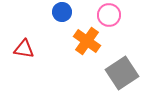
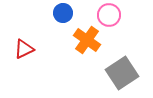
blue circle: moved 1 px right, 1 px down
orange cross: moved 1 px up
red triangle: rotated 35 degrees counterclockwise
